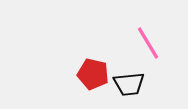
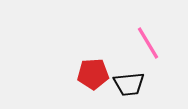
red pentagon: rotated 16 degrees counterclockwise
